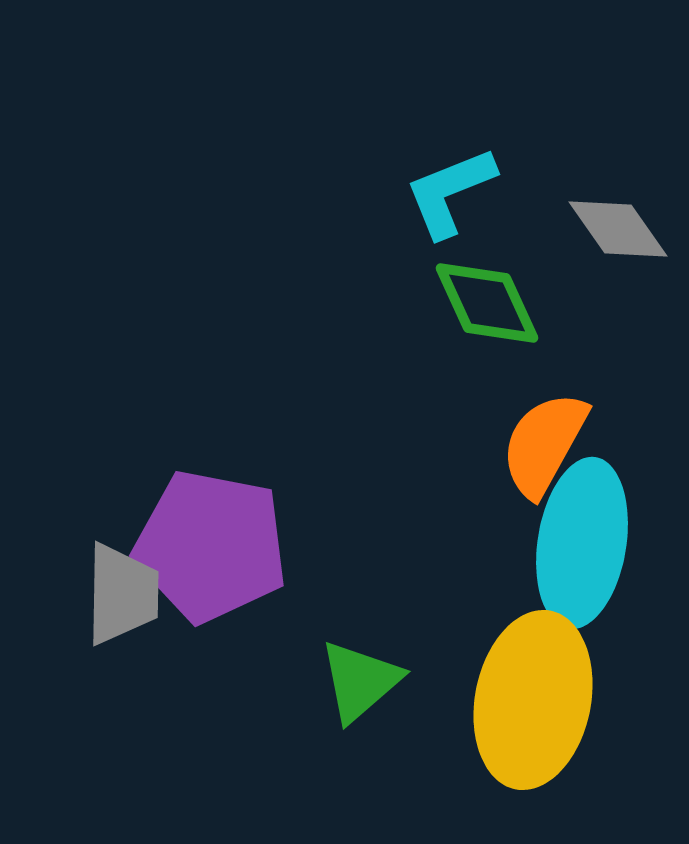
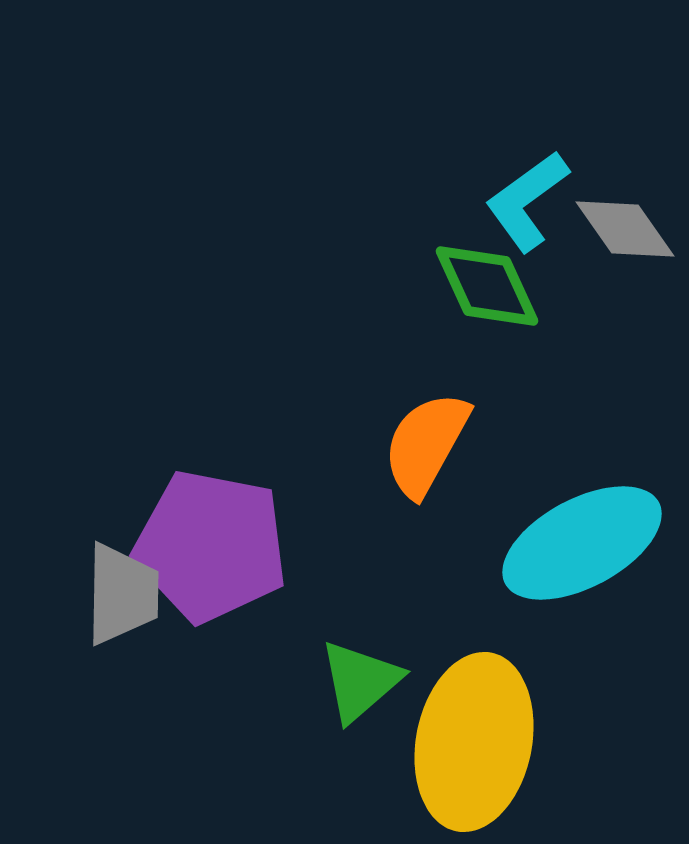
cyan L-shape: moved 77 px right, 9 px down; rotated 14 degrees counterclockwise
gray diamond: moved 7 px right
green diamond: moved 17 px up
orange semicircle: moved 118 px left
cyan ellipse: rotated 53 degrees clockwise
yellow ellipse: moved 59 px left, 42 px down
